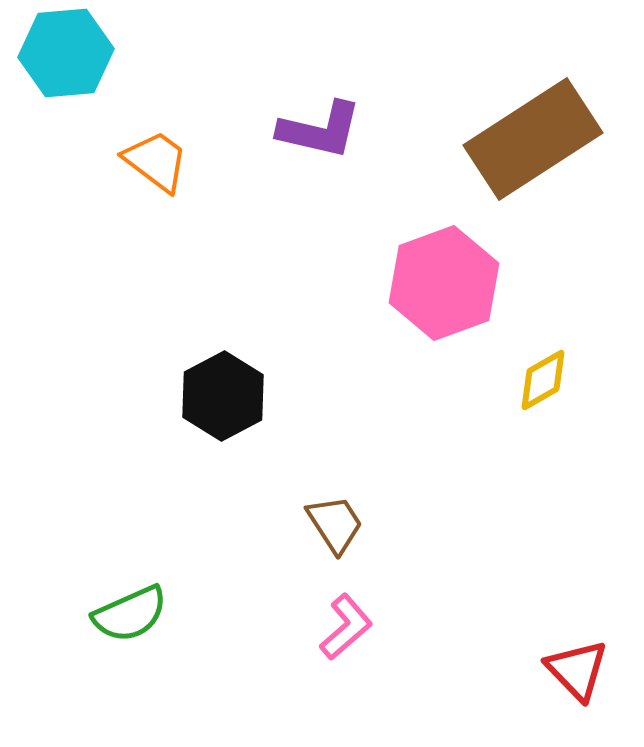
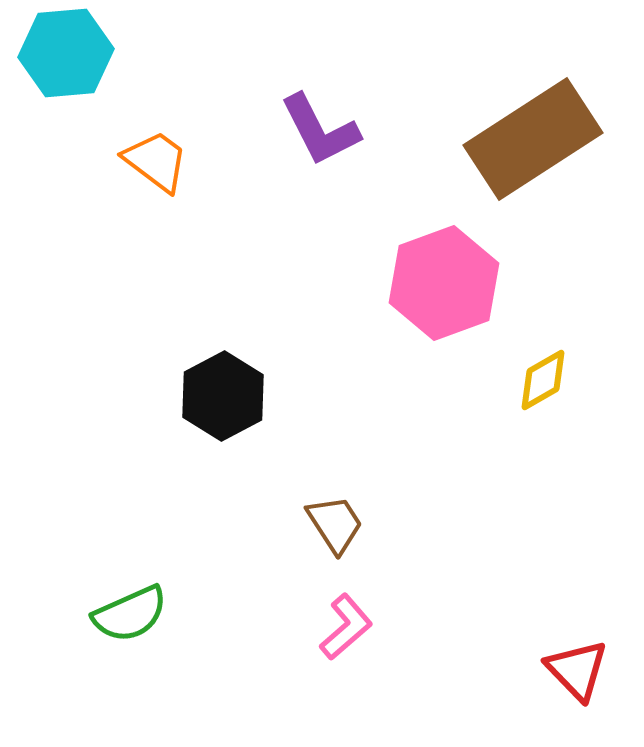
purple L-shape: rotated 50 degrees clockwise
